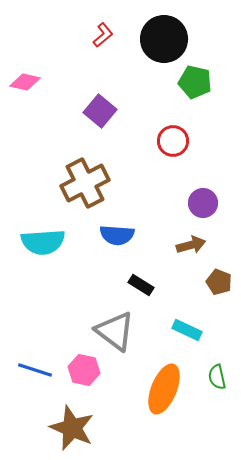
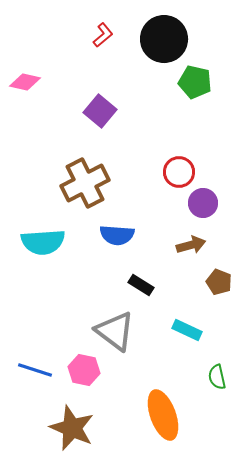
red circle: moved 6 px right, 31 px down
orange ellipse: moved 1 px left, 26 px down; rotated 42 degrees counterclockwise
